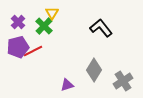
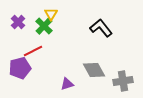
yellow triangle: moved 1 px left, 1 px down
purple pentagon: moved 2 px right, 21 px down
gray diamond: rotated 60 degrees counterclockwise
gray cross: rotated 24 degrees clockwise
purple triangle: moved 1 px up
